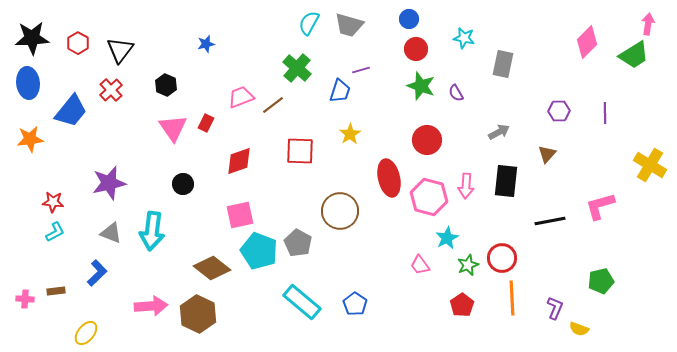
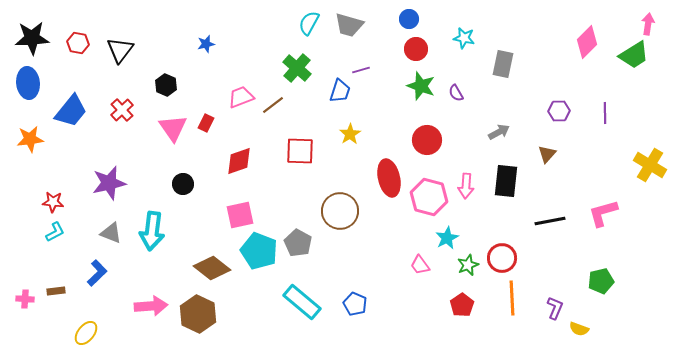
red hexagon at (78, 43): rotated 20 degrees counterclockwise
red cross at (111, 90): moved 11 px right, 20 px down
pink L-shape at (600, 206): moved 3 px right, 7 px down
blue pentagon at (355, 304): rotated 10 degrees counterclockwise
